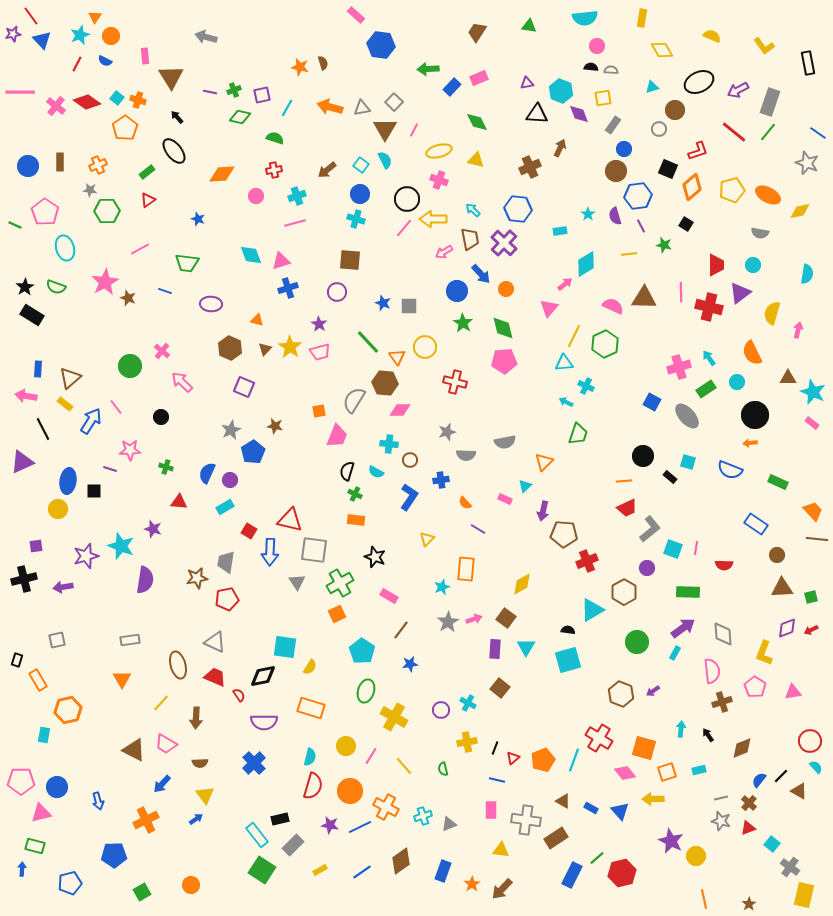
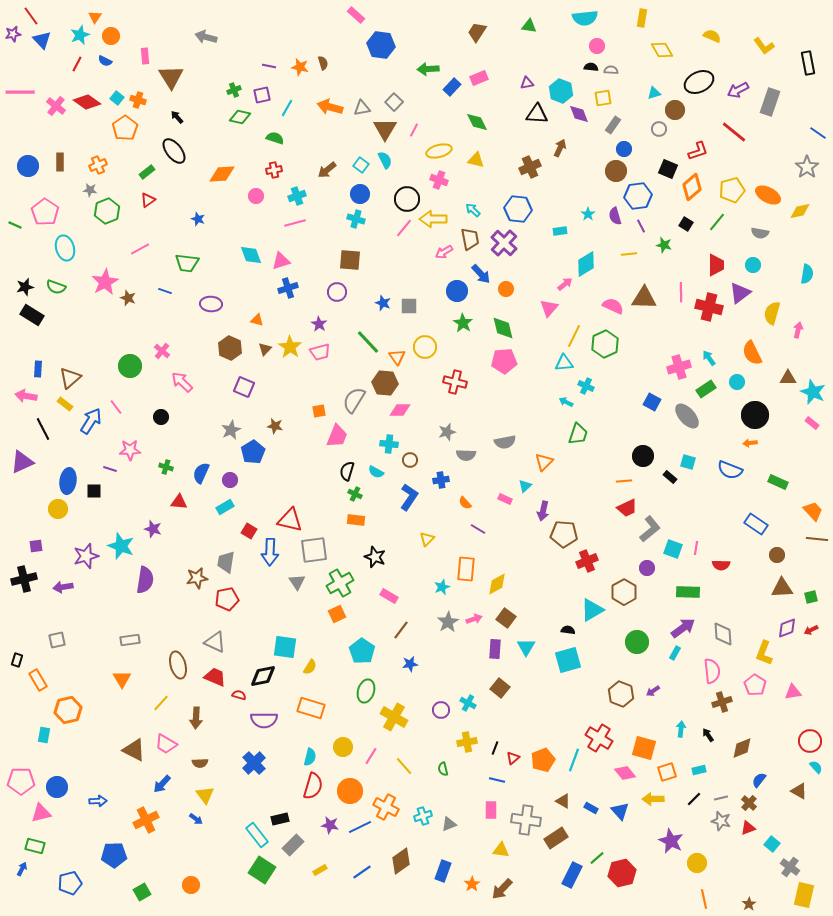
cyan triangle at (652, 87): moved 2 px right, 6 px down
purple line at (210, 92): moved 59 px right, 26 px up
green line at (768, 132): moved 51 px left, 90 px down
gray star at (807, 163): moved 4 px down; rotated 15 degrees clockwise
green hexagon at (107, 211): rotated 20 degrees counterclockwise
black star at (25, 287): rotated 18 degrees clockwise
blue semicircle at (207, 473): moved 6 px left
gray square at (314, 550): rotated 16 degrees counterclockwise
red semicircle at (724, 565): moved 3 px left
yellow diamond at (522, 584): moved 25 px left
pink pentagon at (755, 687): moved 2 px up
red semicircle at (239, 695): rotated 40 degrees counterclockwise
purple semicircle at (264, 722): moved 2 px up
yellow circle at (346, 746): moved 3 px left, 1 px down
black line at (781, 776): moved 87 px left, 23 px down
blue arrow at (98, 801): rotated 78 degrees counterclockwise
blue arrow at (196, 819): rotated 72 degrees clockwise
yellow circle at (696, 856): moved 1 px right, 7 px down
blue arrow at (22, 869): rotated 24 degrees clockwise
